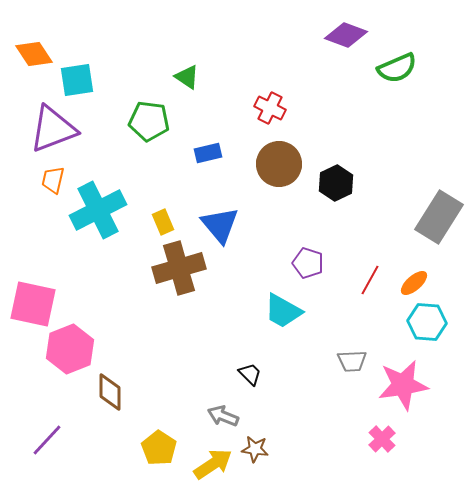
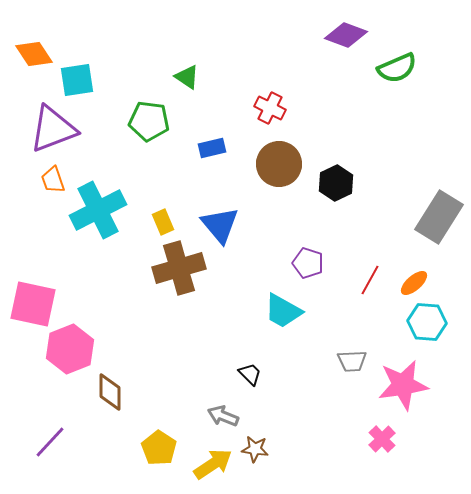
blue rectangle: moved 4 px right, 5 px up
orange trapezoid: rotated 32 degrees counterclockwise
purple line: moved 3 px right, 2 px down
